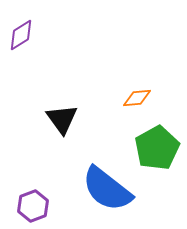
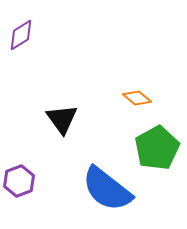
orange diamond: rotated 44 degrees clockwise
purple hexagon: moved 14 px left, 25 px up
